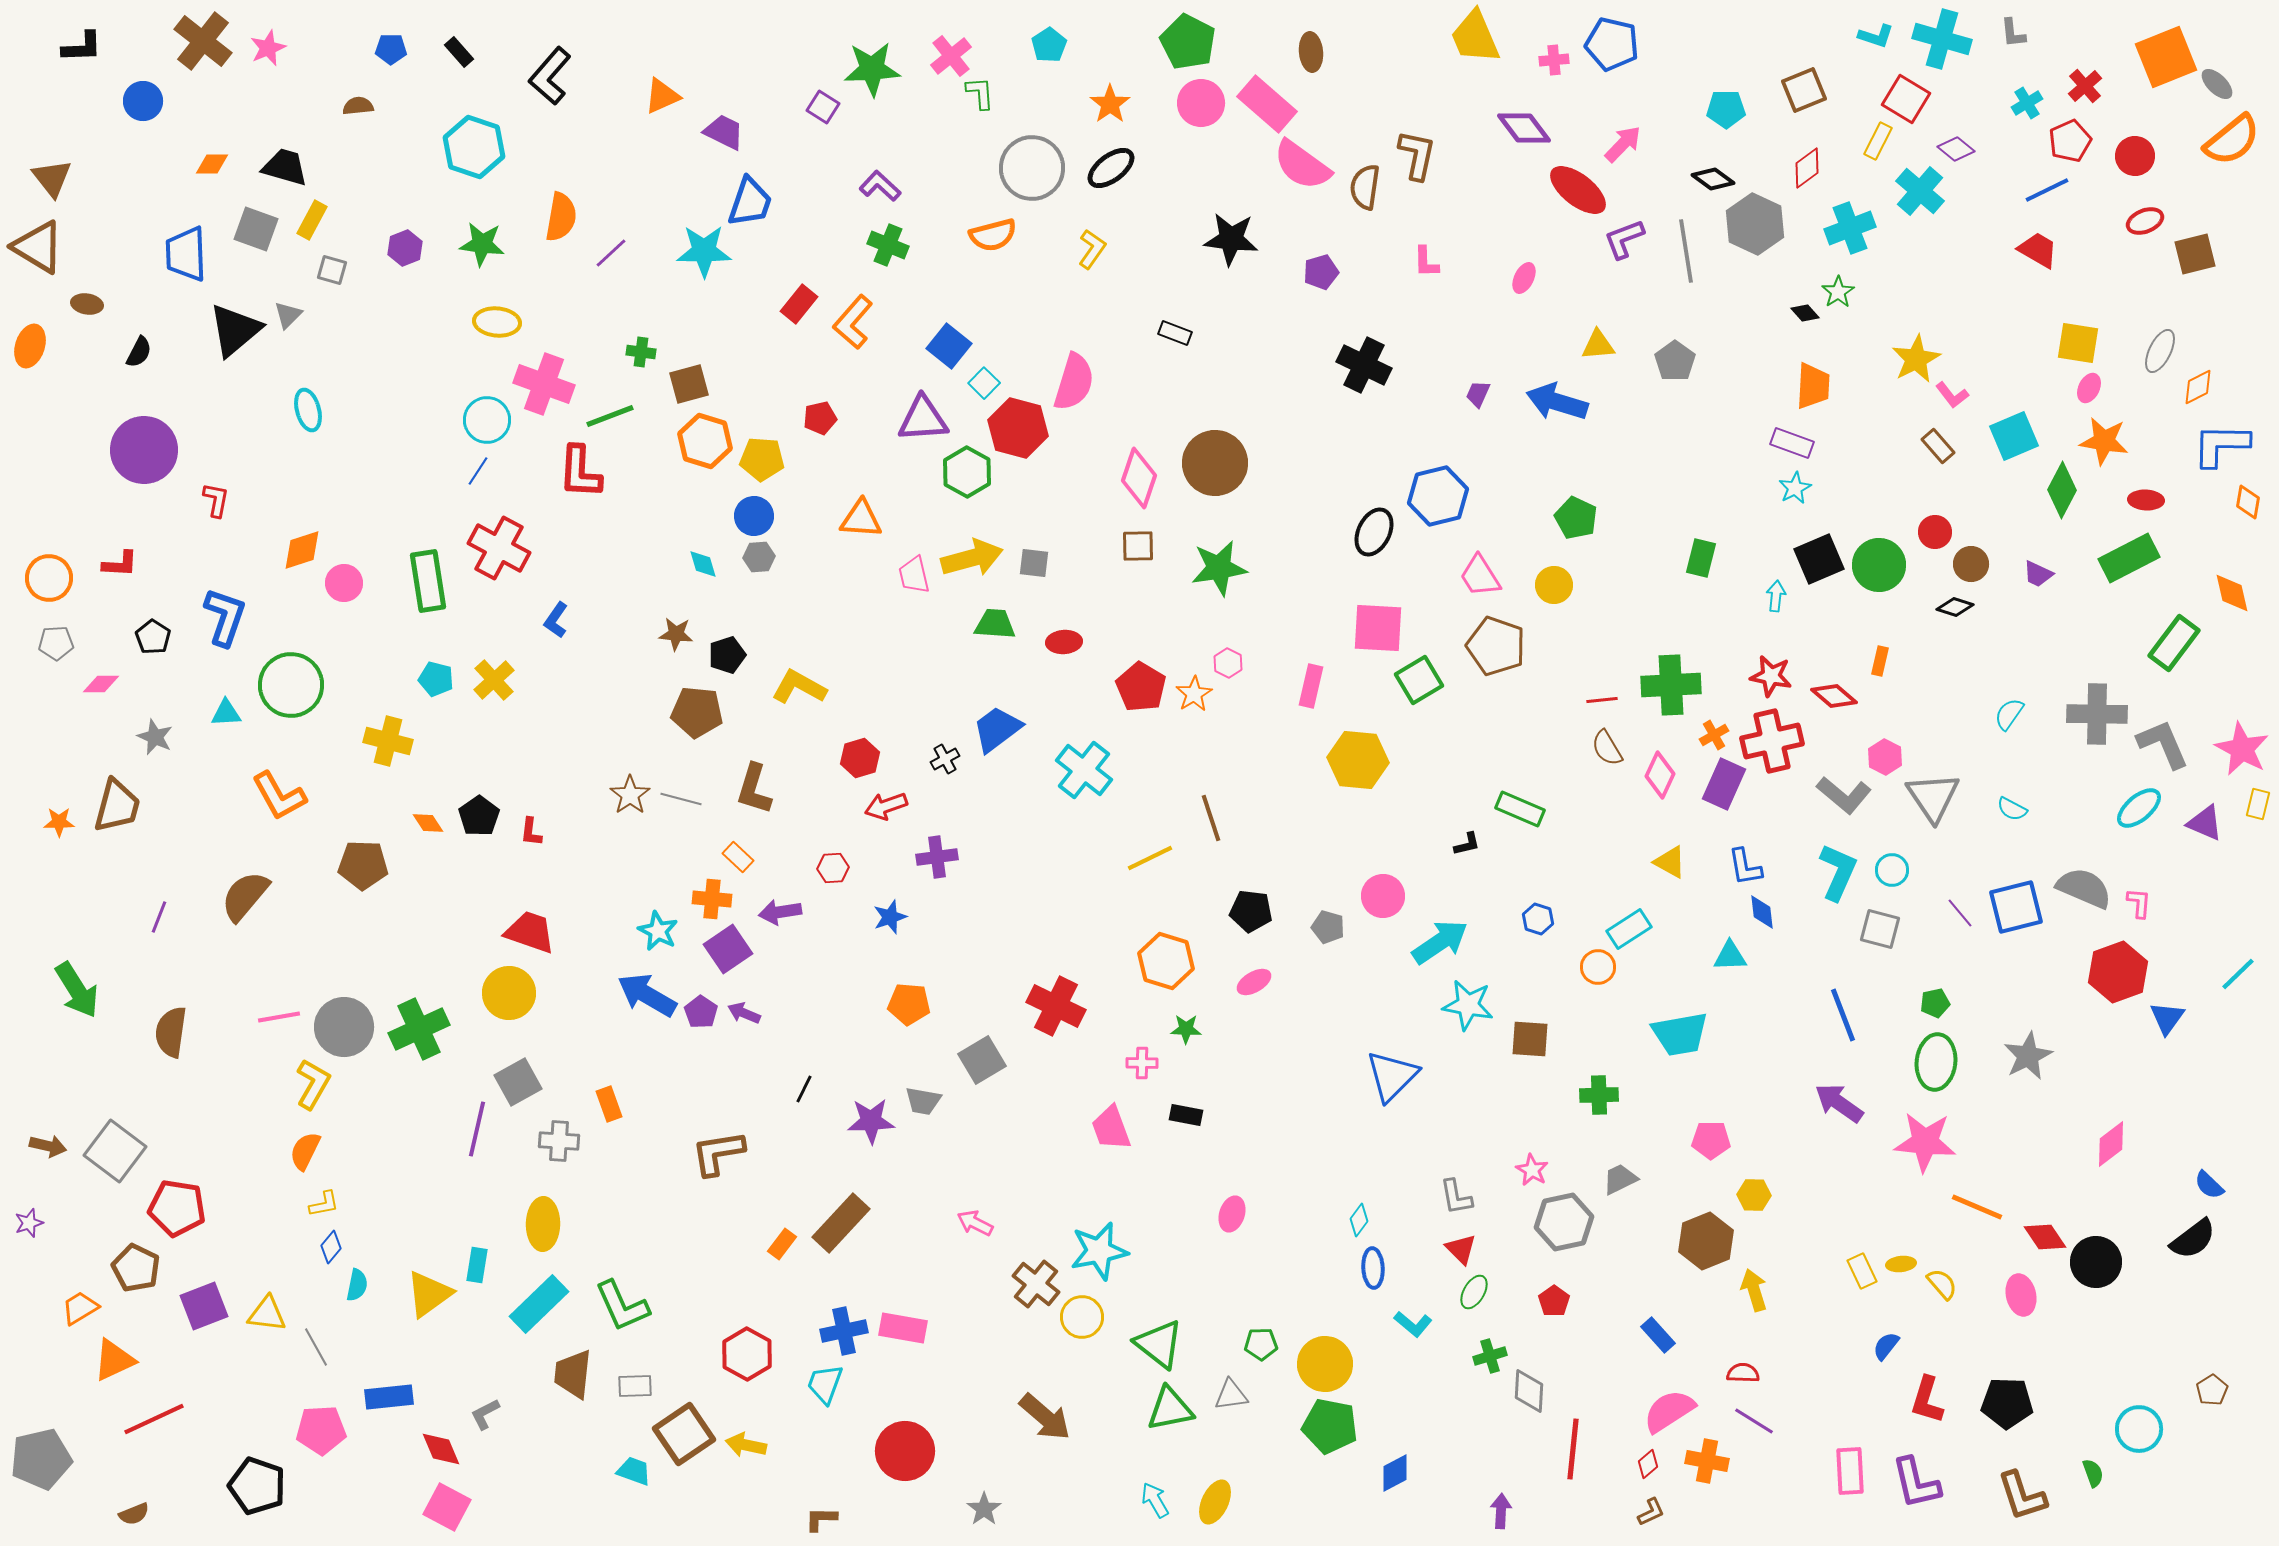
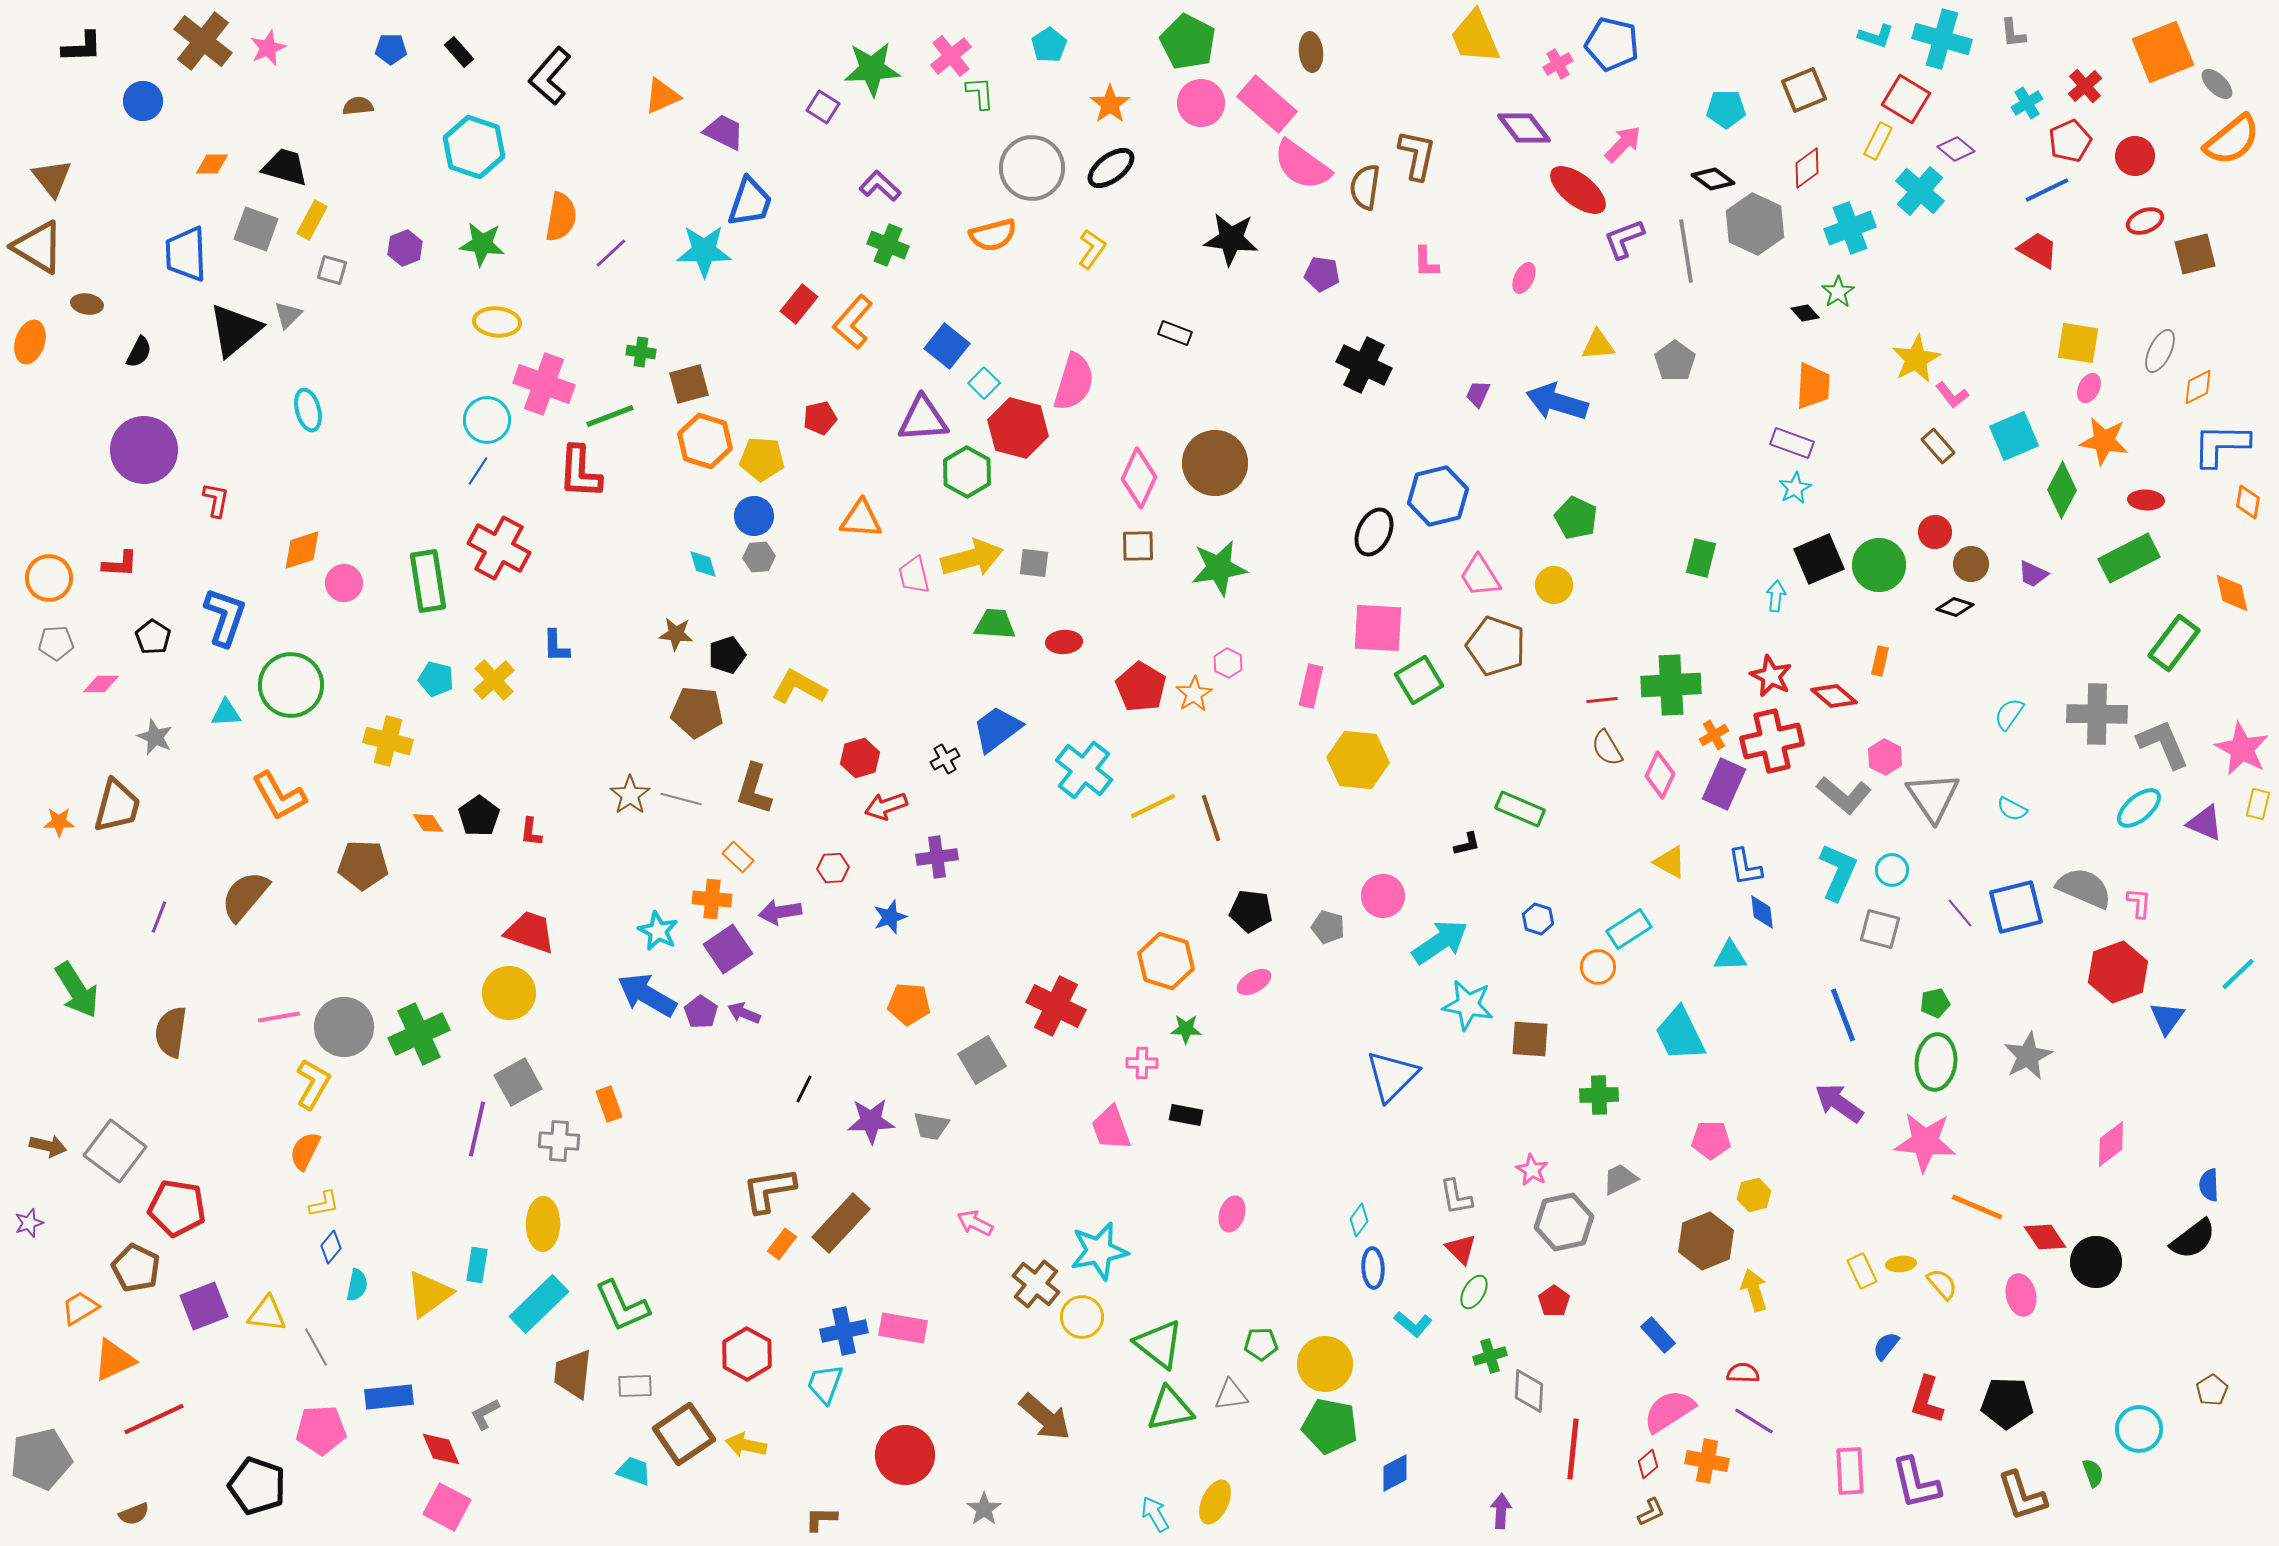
orange square at (2166, 57): moved 3 px left, 5 px up
pink cross at (1554, 60): moved 4 px right, 4 px down; rotated 24 degrees counterclockwise
purple pentagon at (1321, 272): moved 1 px right, 2 px down; rotated 24 degrees clockwise
orange ellipse at (30, 346): moved 4 px up
blue square at (949, 346): moved 2 px left
pink diamond at (1139, 478): rotated 6 degrees clockwise
purple trapezoid at (2038, 574): moved 5 px left
blue L-shape at (556, 620): moved 26 px down; rotated 36 degrees counterclockwise
red star at (1771, 676): rotated 15 degrees clockwise
yellow line at (1150, 858): moved 3 px right, 52 px up
green cross at (419, 1029): moved 5 px down
cyan trapezoid at (1680, 1034): rotated 74 degrees clockwise
gray trapezoid at (923, 1101): moved 8 px right, 25 px down
brown L-shape at (718, 1153): moved 51 px right, 37 px down
blue semicircle at (2209, 1185): rotated 44 degrees clockwise
yellow hexagon at (1754, 1195): rotated 16 degrees counterclockwise
red circle at (905, 1451): moved 4 px down
cyan arrow at (1155, 1500): moved 14 px down
